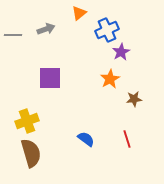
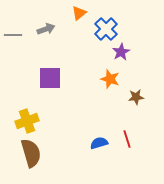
blue cross: moved 1 px left, 1 px up; rotated 20 degrees counterclockwise
orange star: rotated 24 degrees counterclockwise
brown star: moved 2 px right, 2 px up
blue semicircle: moved 13 px right, 4 px down; rotated 54 degrees counterclockwise
